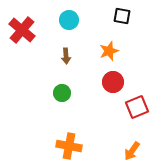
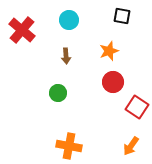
green circle: moved 4 px left
red square: rotated 35 degrees counterclockwise
orange arrow: moved 1 px left, 5 px up
